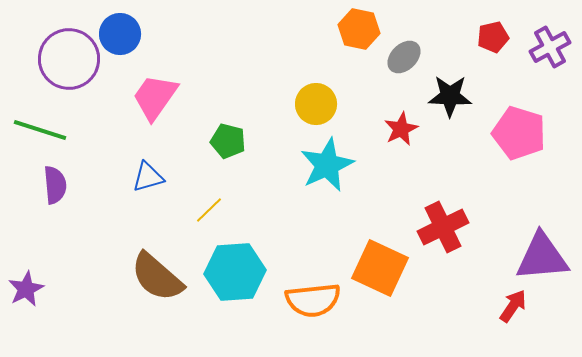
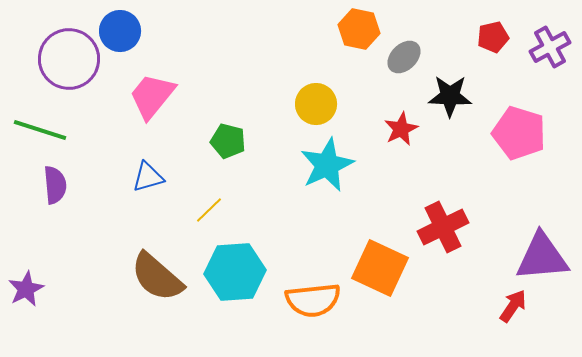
blue circle: moved 3 px up
pink trapezoid: moved 3 px left, 1 px up; rotated 4 degrees clockwise
